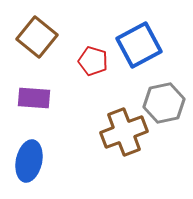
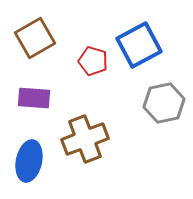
brown square: moved 2 px left, 1 px down; rotated 21 degrees clockwise
brown cross: moved 39 px left, 7 px down
